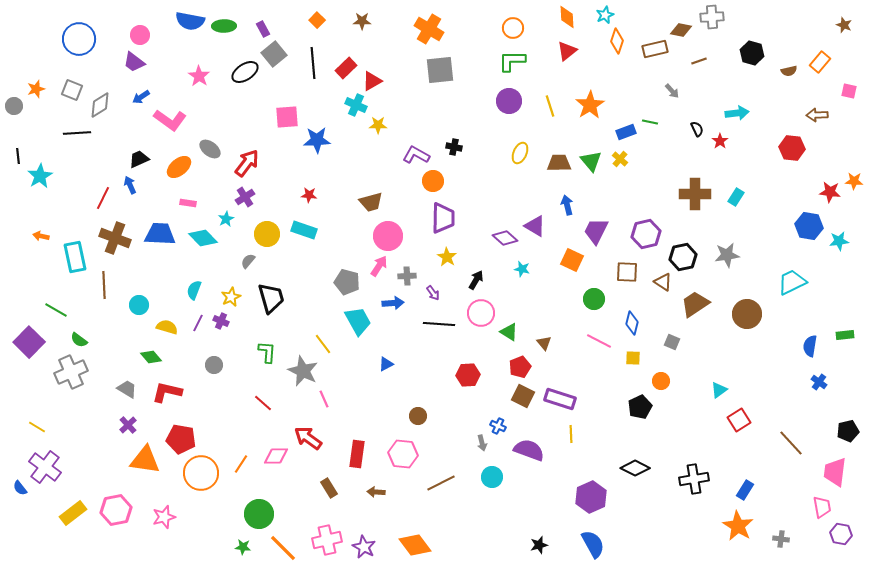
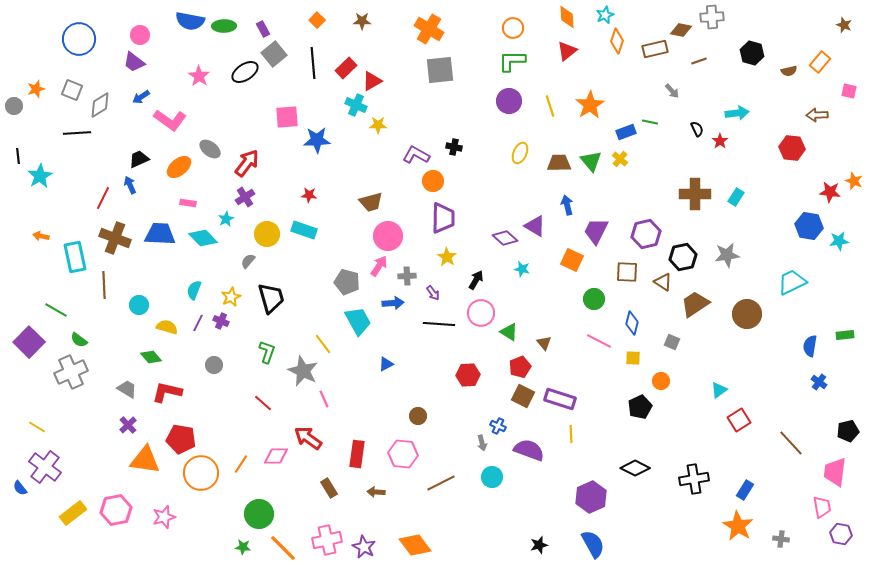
orange star at (854, 181): rotated 18 degrees clockwise
green L-shape at (267, 352): rotated 15 degrees clockwise
